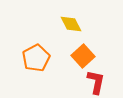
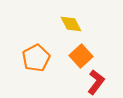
orange square: moved 2 px left
red L-shape: rotated 25 degrees clockwise
